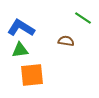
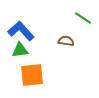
blue L-shape: moved 3 px down; rotated 16 degrees clockwise
